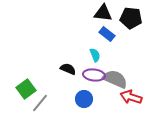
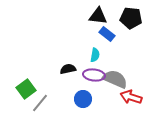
black triangle: moved 5 px left, 3 px down
cyan semicircle: rotated 32 degrees clockwise
black semicircle: rotated 35 degrees counterclockwise
blue circle: moved 1 px left
